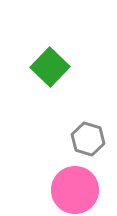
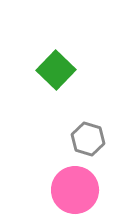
green square: moved 6 px right, 3 px down
